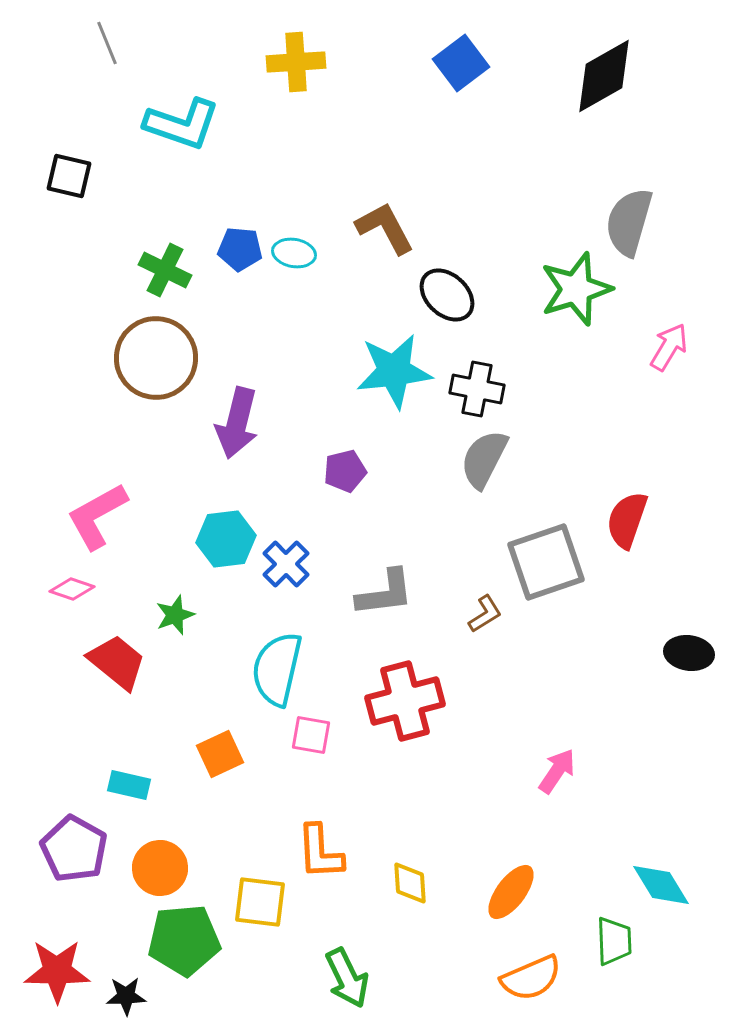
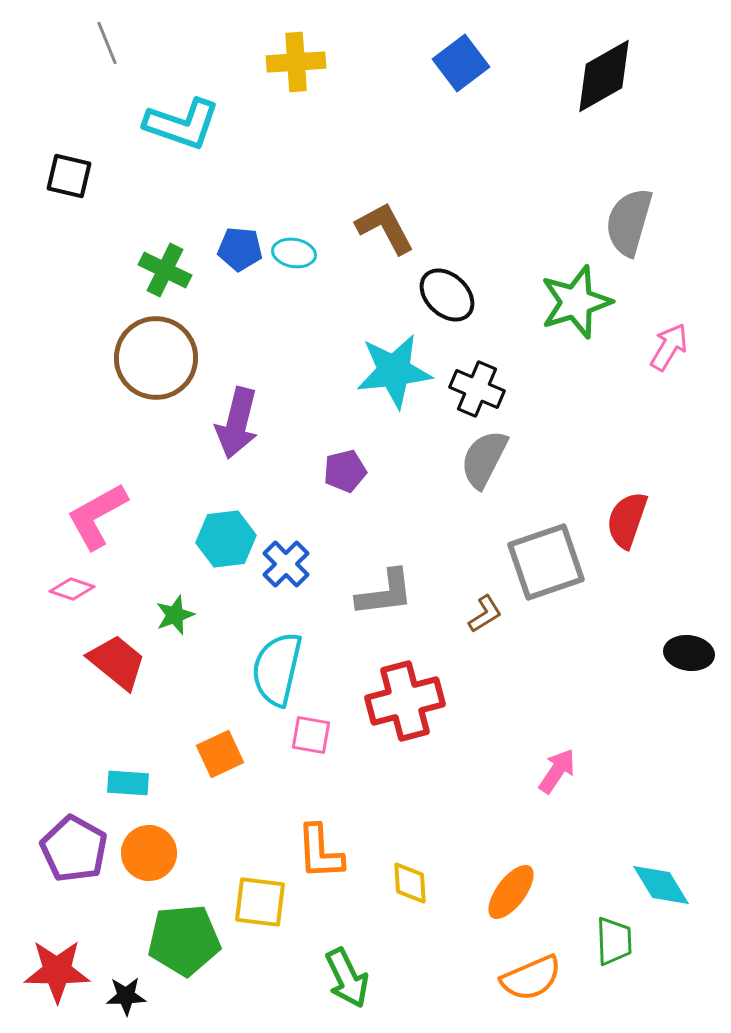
green star at (576, 289): moved 13 px down
black cross at (477, 389): rotated 12 degrees clockwise
cyan rectangle at (129, 785): moved 1 px left, 2 px up; rotated 9 degrees counterclockwise
orange circle at (160, 868): moved 11 px left, 15 px up
